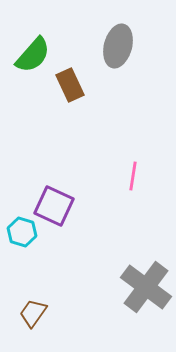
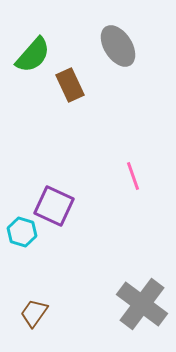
gray ellipse: rotated 48 degrees counterclockwise
pink line: rotated 28 degrees counterclockwise
gray cross: moved 4 px left, 17 px down
brown trapezoid: moved 1 px right
